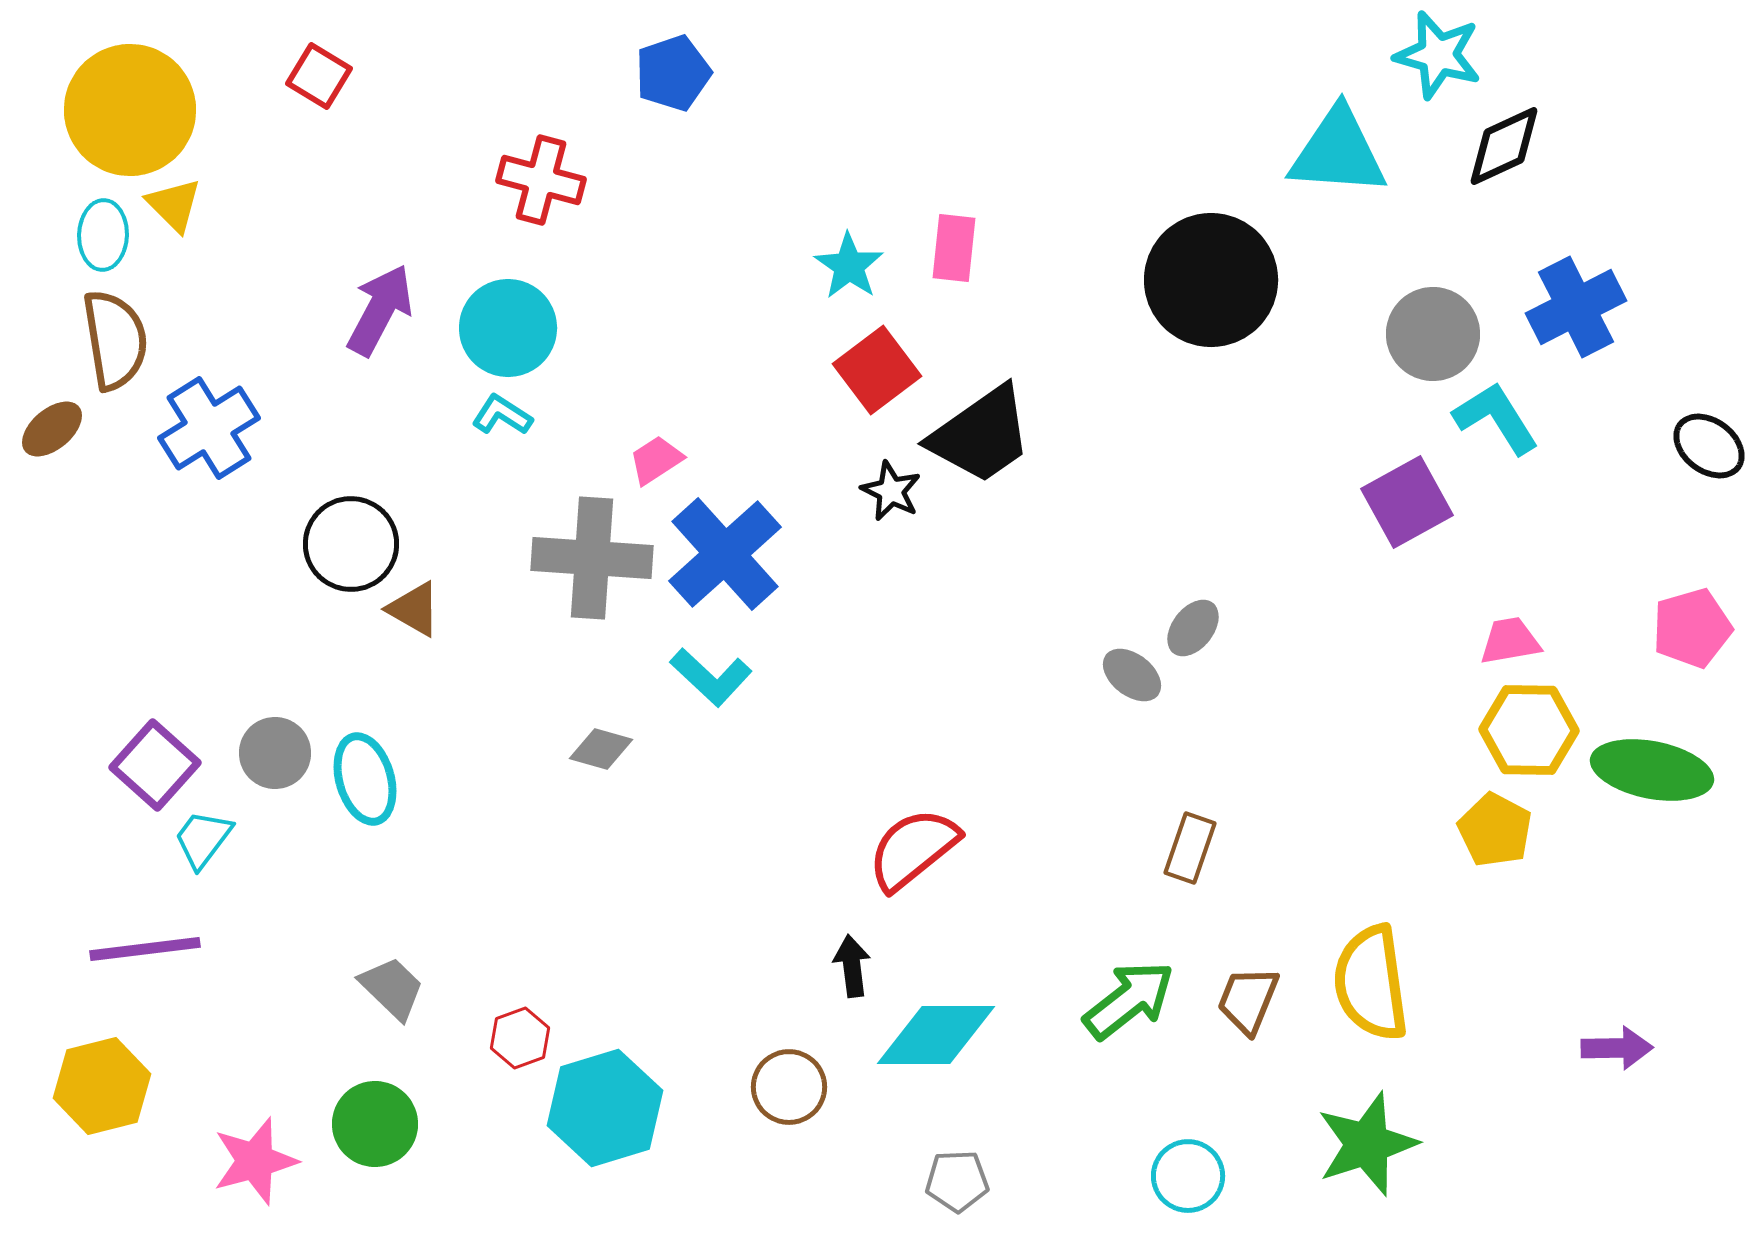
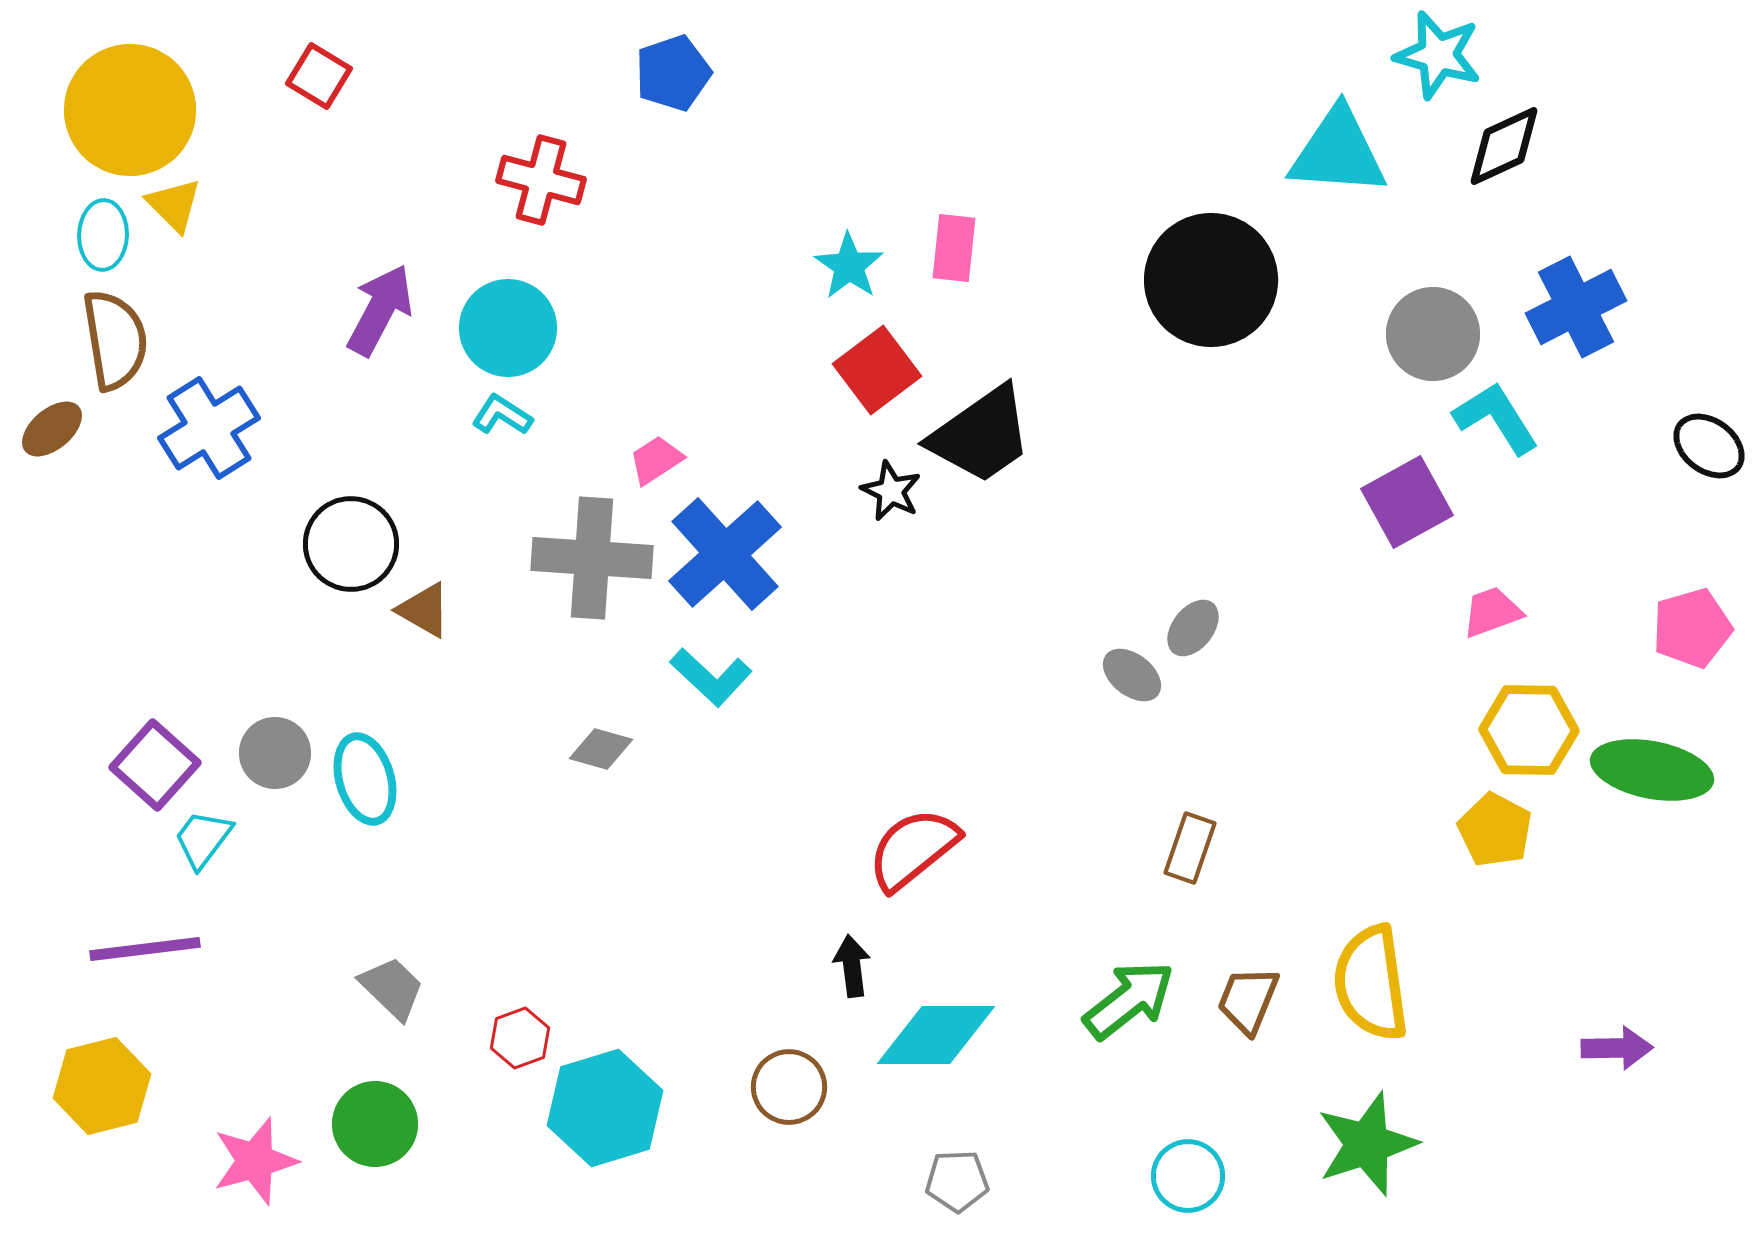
brown triangle at (414, 609): moved 10 px right, 1 px down
pink trapezoid at (1510, 641): moved 18 px left, 29 px up; rotated 10 degrees counterclockwise
